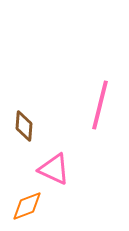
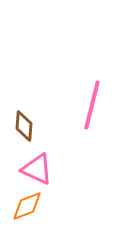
pink line: moved 8 px left
pink triangle: moved 17 px left
